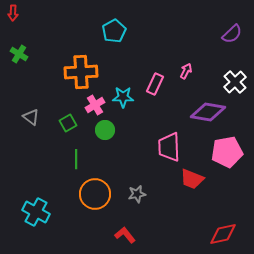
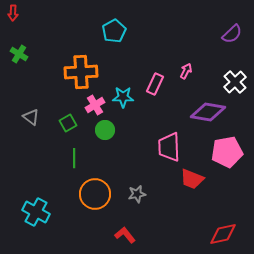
green line: moved 2 px left, 1 px up
